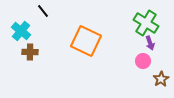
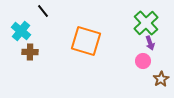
green cross: rotated 15 degrees clockwise
orange square: rotated 8 degrees counterclockwise
